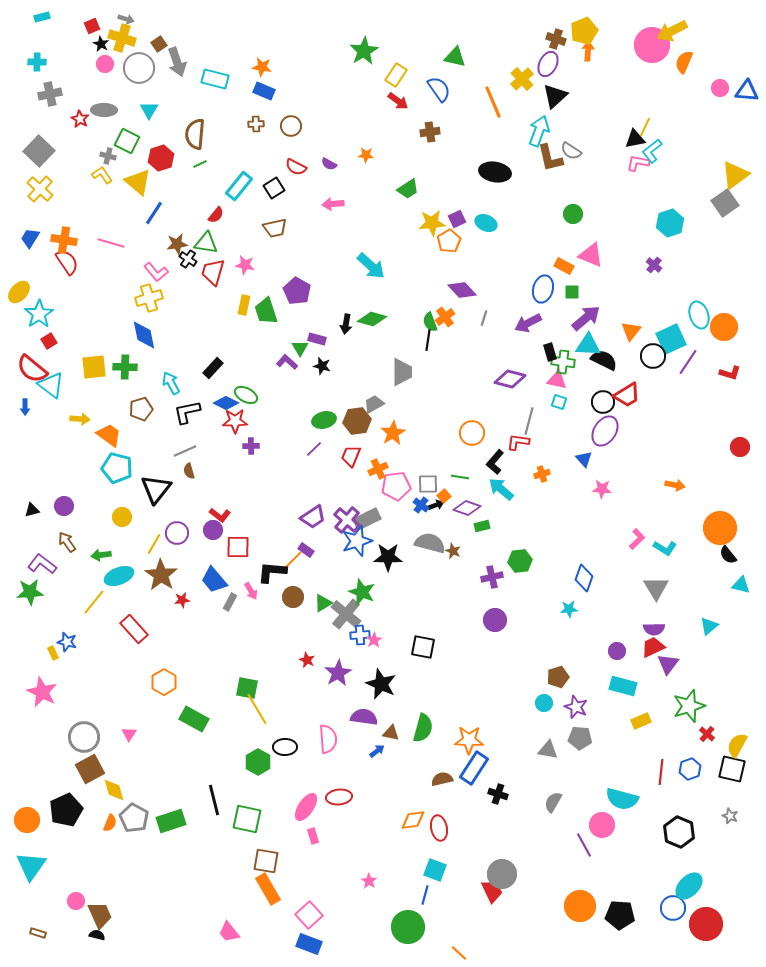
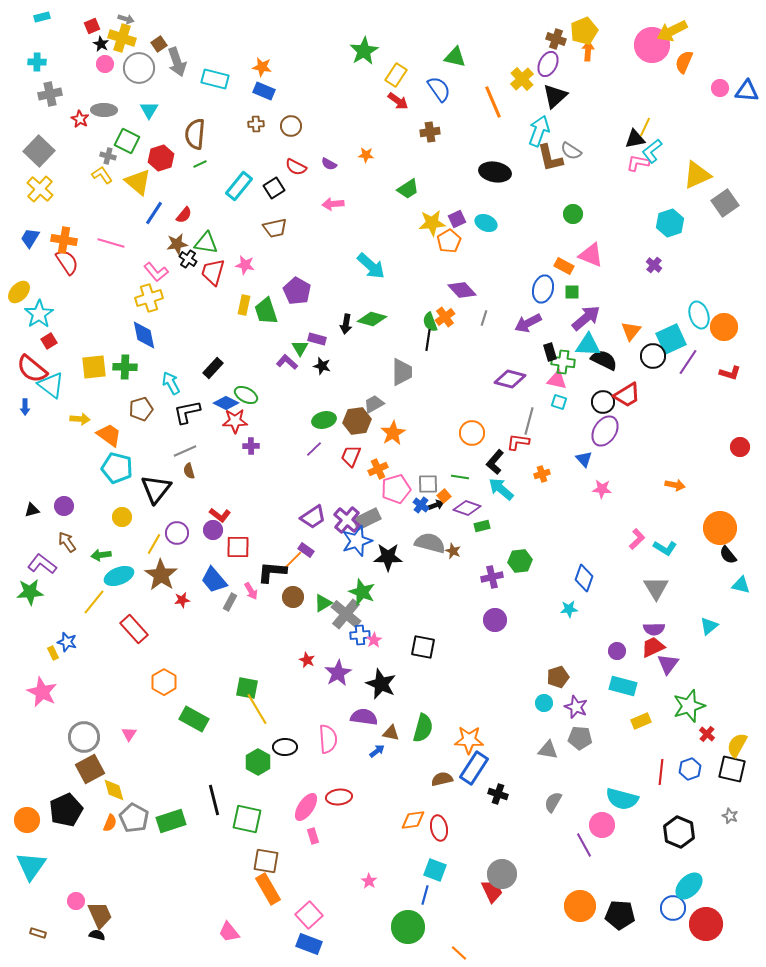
yellow triangle at (735, 175): moved 38 px left; rotated 12 degrees clockwise
red semicircle at (216, 215): moved 32 px left
pink pentagon at (396, 486): moved 3 px down; rotated 8 degrees counterclockwise
